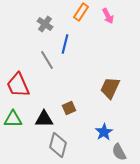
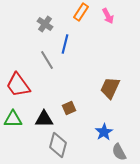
red trapezoid: rotated 12 degrees counterclockwise
